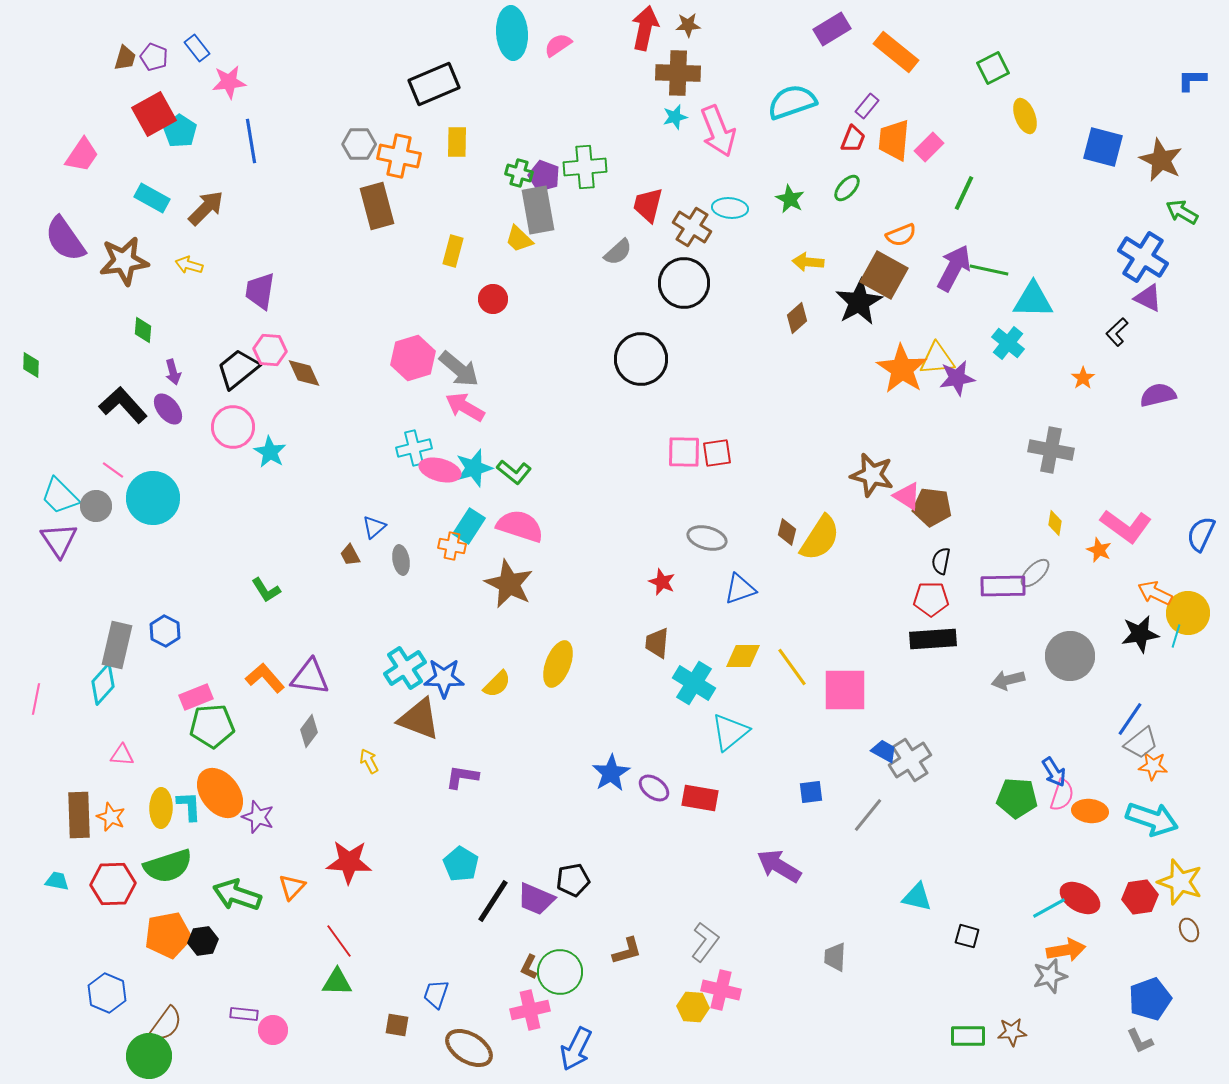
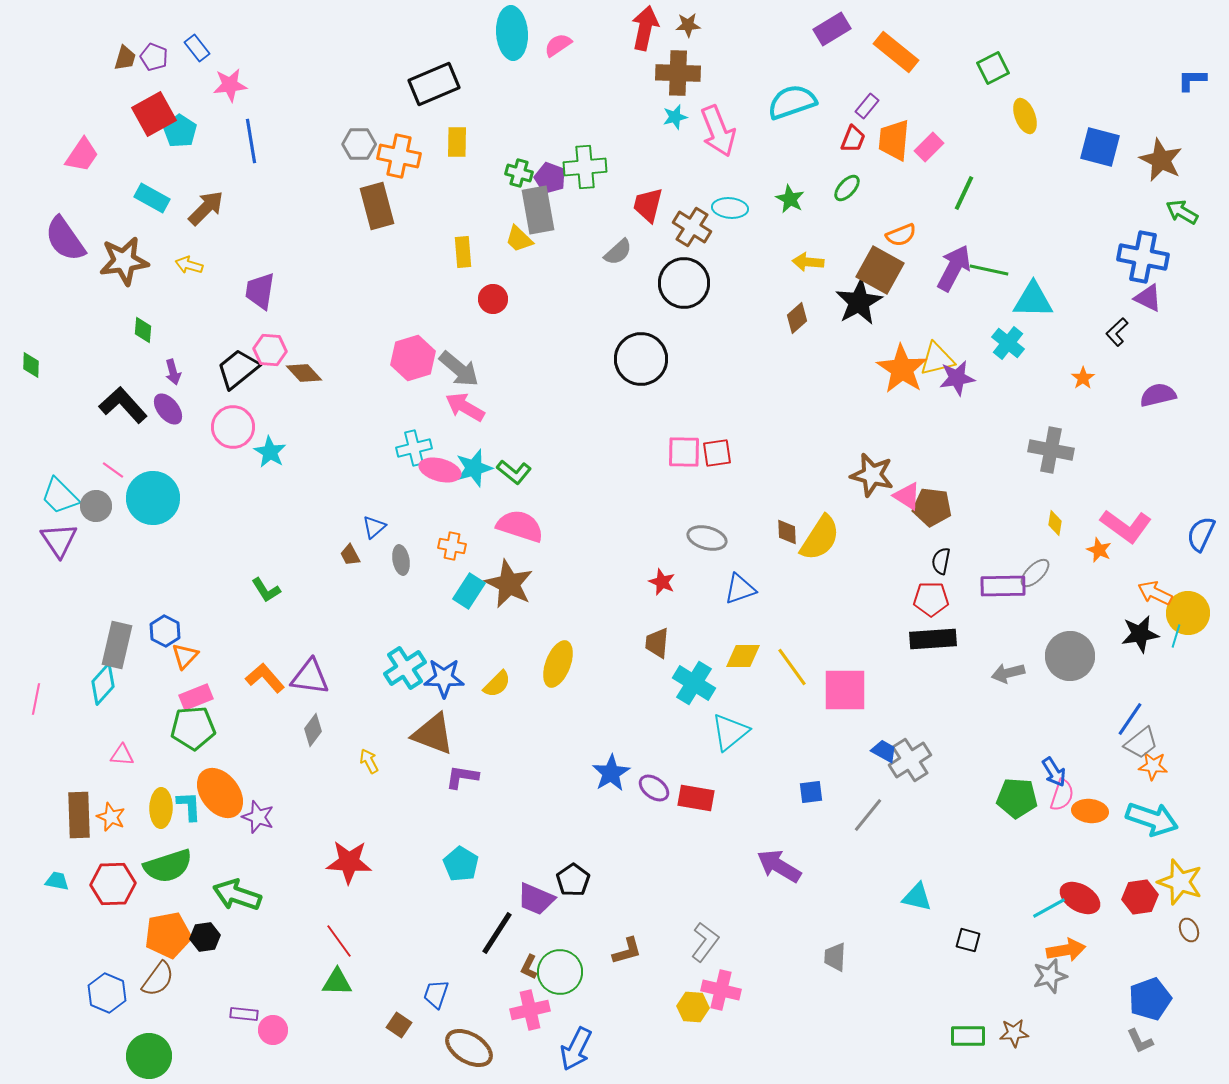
pink star at (229, 82): moved 1 px right, 3 px down
blue square at (1103, 147): moved 3 px left
purple pentagon at (544, 176): moved 6 px right, 2 px down
yellow rectangle at (453, 251): moved 10 px right, 1 px down; rotated 20 degrees counterclockwise
blue cross at (1143, 257): rotated 21 degrees counterclockwise
brown square at (884, 275): moved 4 px left, 5 px up
yellow triangle at (937, 359): rotated 9 degrees counterclockwise
brown diamond at (304, 373): rotated 18 degrees counterclockwise
cyan rectangle at (469, 526): moved 65 px down
brown diamond at (787, 532): rotated 16 degrees counterclockwise
gray arrow at (1008, 680): moved 7 px up
brown triangle at (419, 719): moved 14 px right, 15 px down
green pentagon at (212, 726): moved 19 px left, 2 px down
gray diamond at (309, 731): moved 4 px right, 1 px up
red rectangle at (700, 798): moved 4 px left
black pentagon at (573, 880): rotated 24 degrees counterclockwise
orange triangle at (292, 887): moved 107 px left, 231 px up
black line at (493, 901): moved 4 px right, 32 px down
black square at (967, 936): moved 1 px right, 4 px down
black hexagon at (203, 941): moved 2 px right, 4 px up
brown semicircle at (166, 1024): moved 8 px left, 45 px up
brown square at (397, 1025): moved 2 px right; rotated 25 degrees clockwise
brown star at (1012, 1032): moved 2 px right, 1 px down
